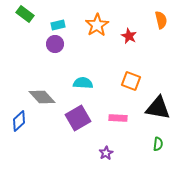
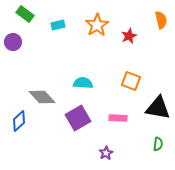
red star: rotated 21 degrees clockwise
purple circle: moved 42 px left, 2 px up
